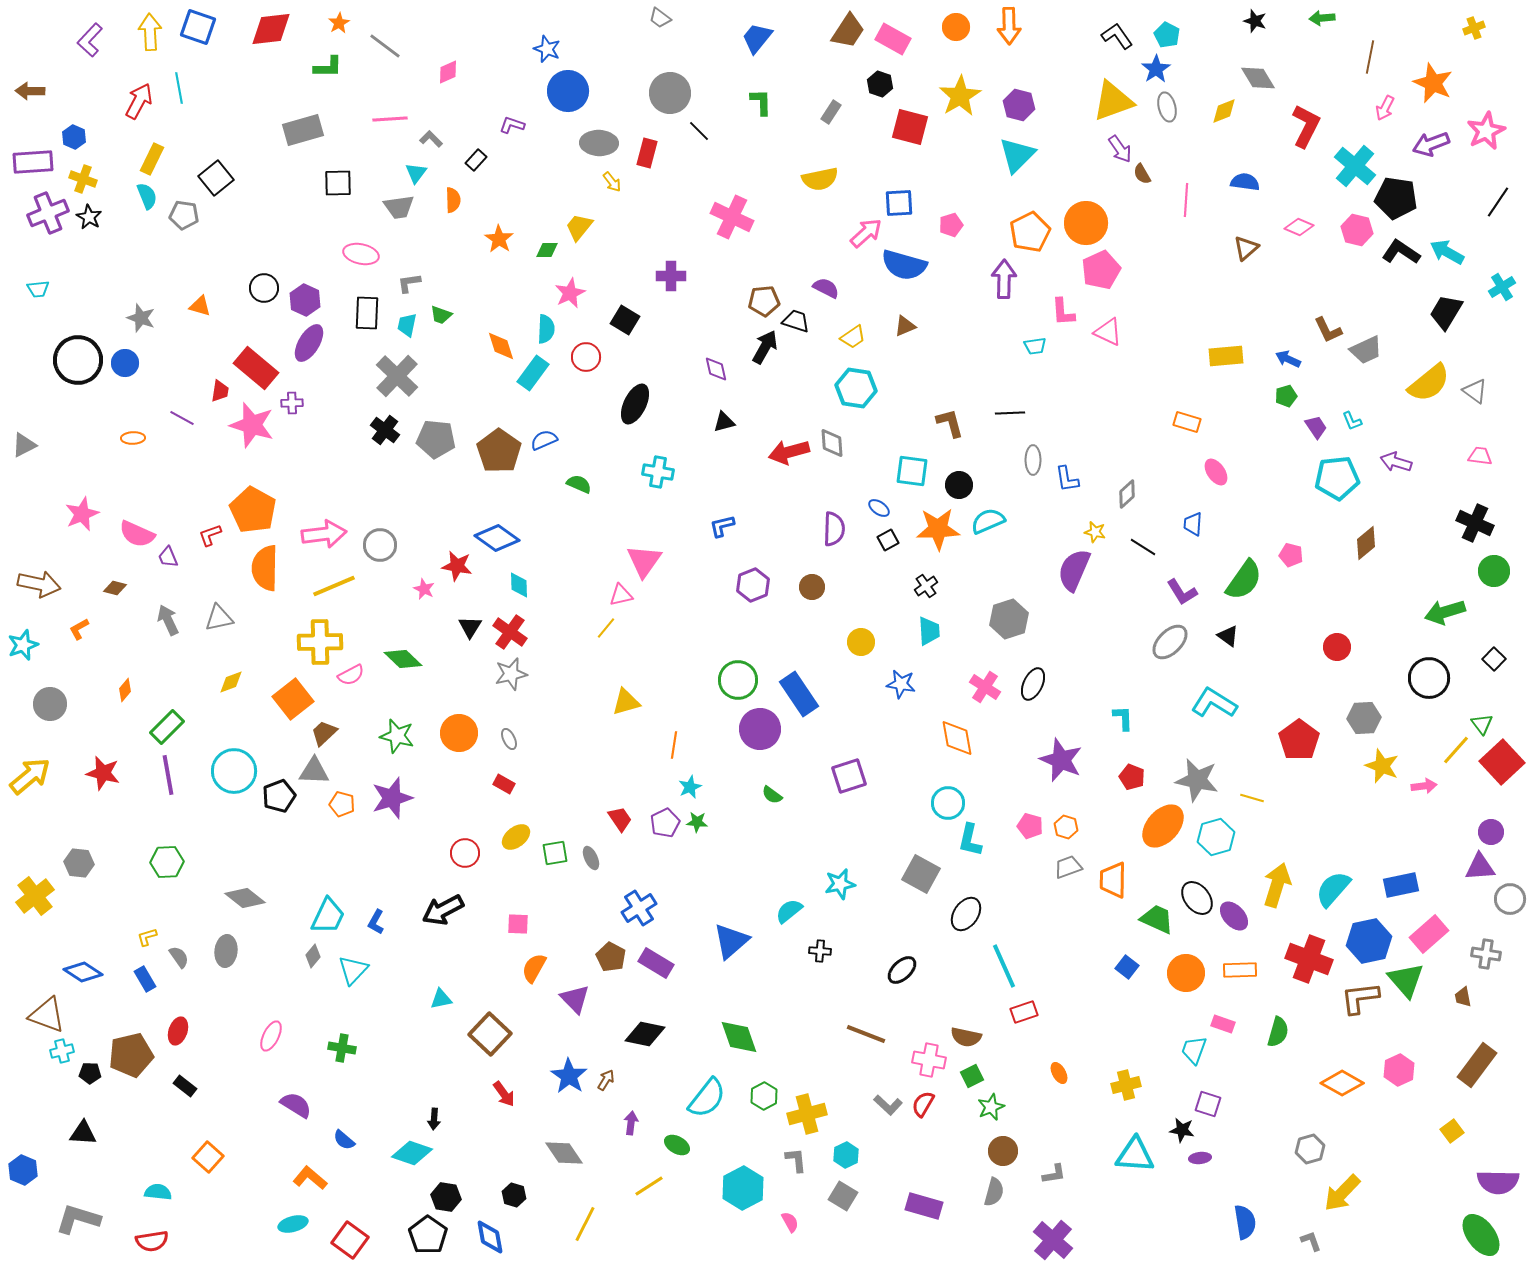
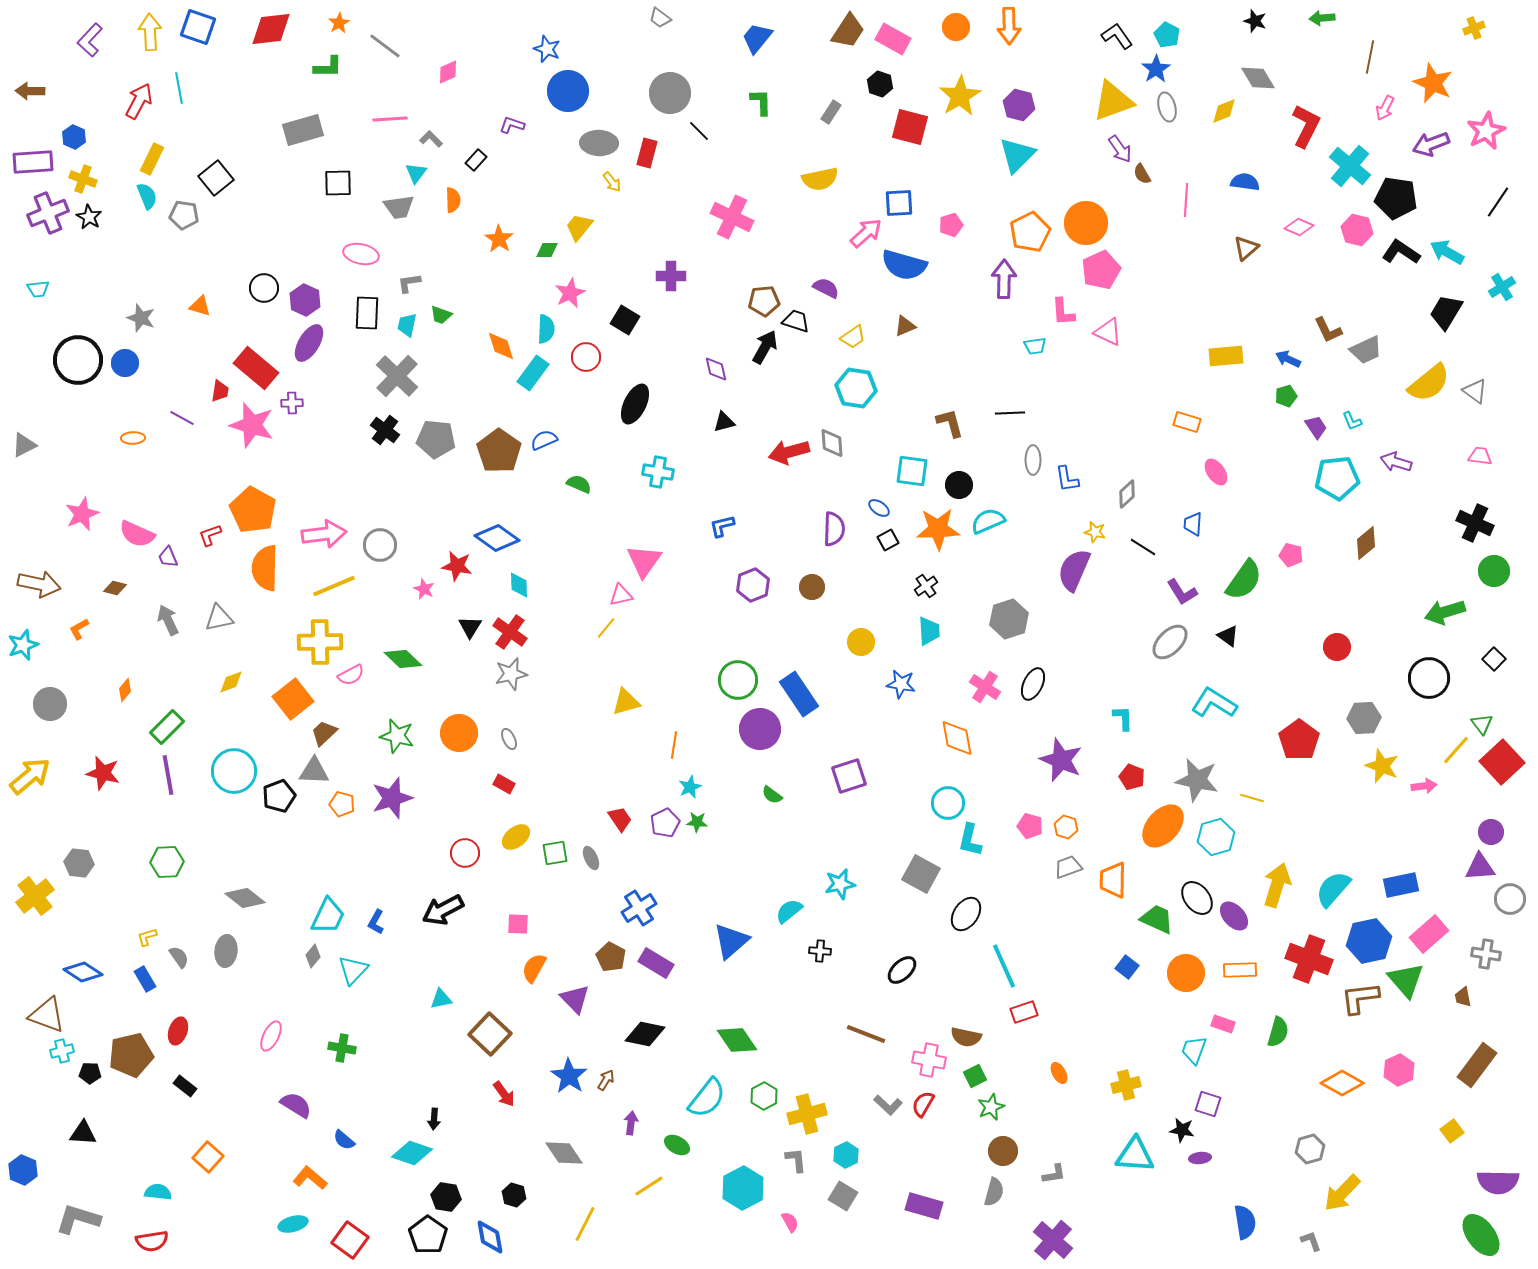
cyan cross at (1355, 166): moved 5 px left
green diamond at (739, 1037): moved 2 px left, 3 px down; rotated 15 degrees counterclockwise
green square at (972, 1076): moved 3 px right
